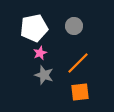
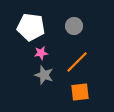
white pentagon: moved 3 px left, 1 px up; rotated 20 degrees clockwise
pink star: moved 1 px right; rotated 16 degrees clockwise
orange line: moved 1 px left, 1 px up
